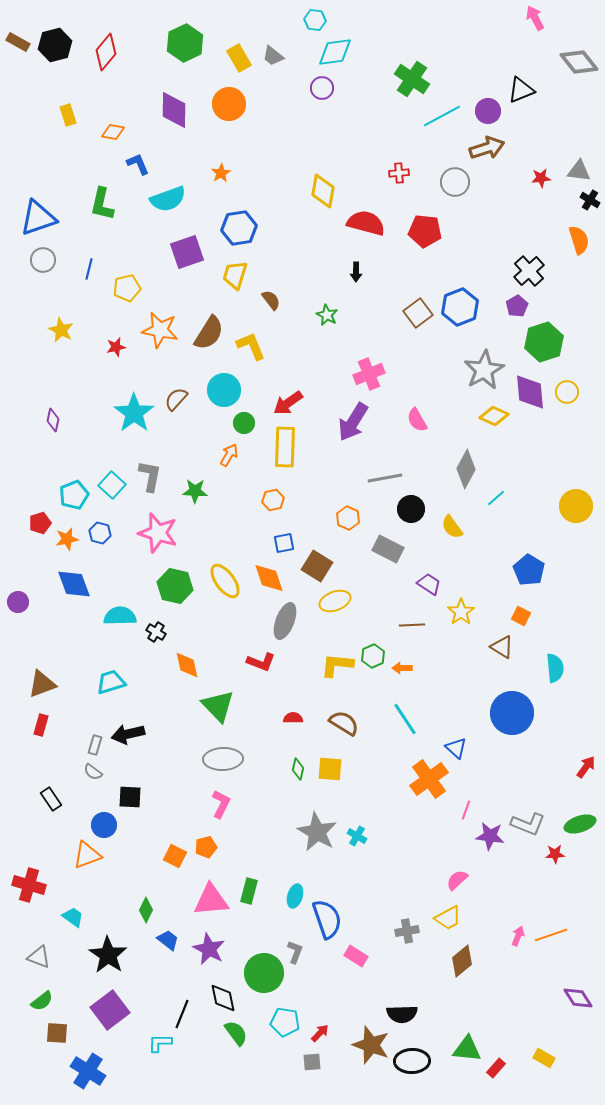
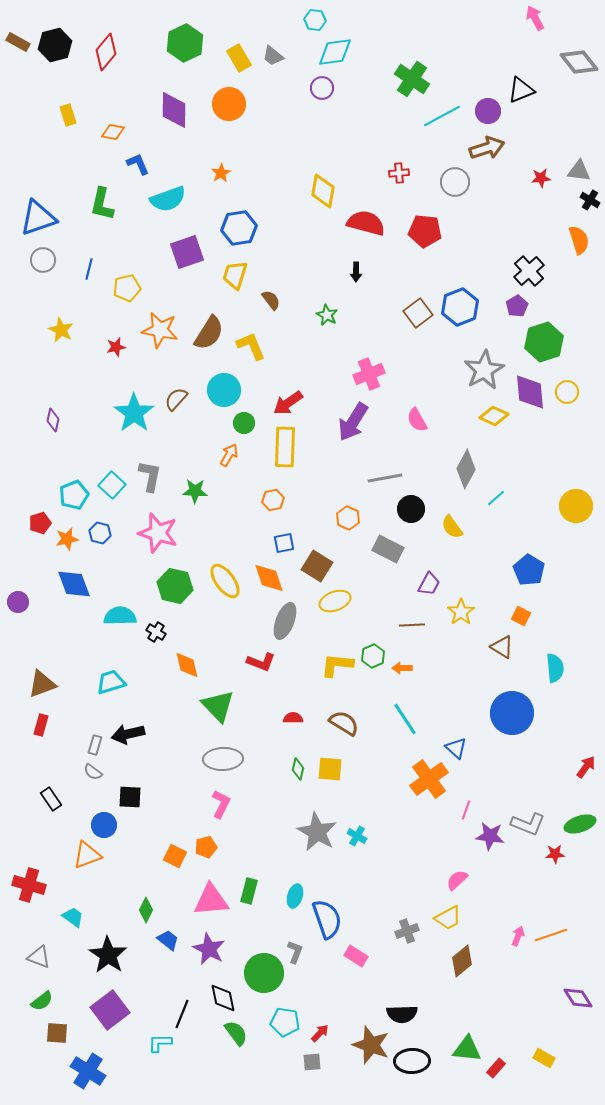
purple trapezoid at (429, 584): rotated 85 degrees clockwise
gray cross at (407, 931): rotated 10 degrees counterclockwise
